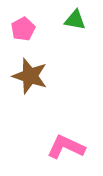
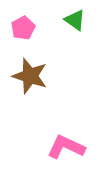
green triangle: rotated 25 degrees clockwise
pink pentagon: moved 1 px up
